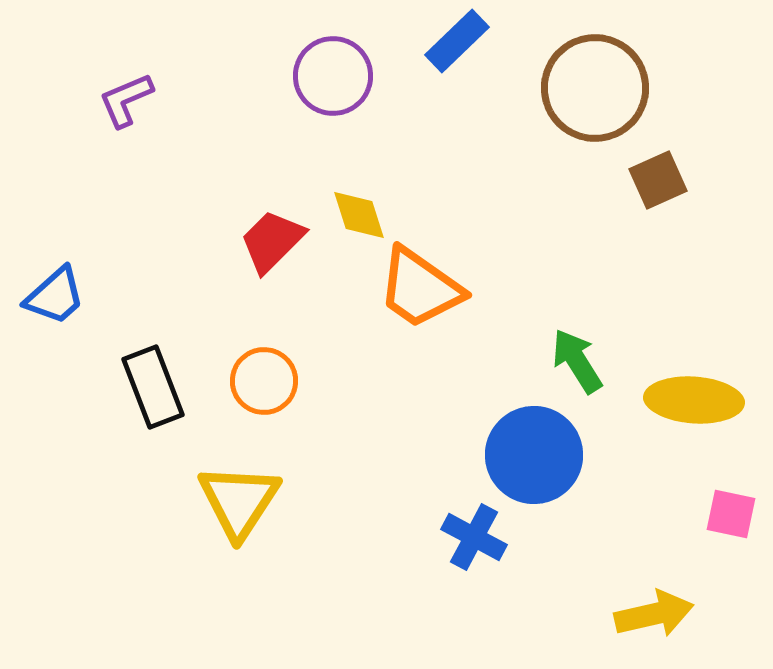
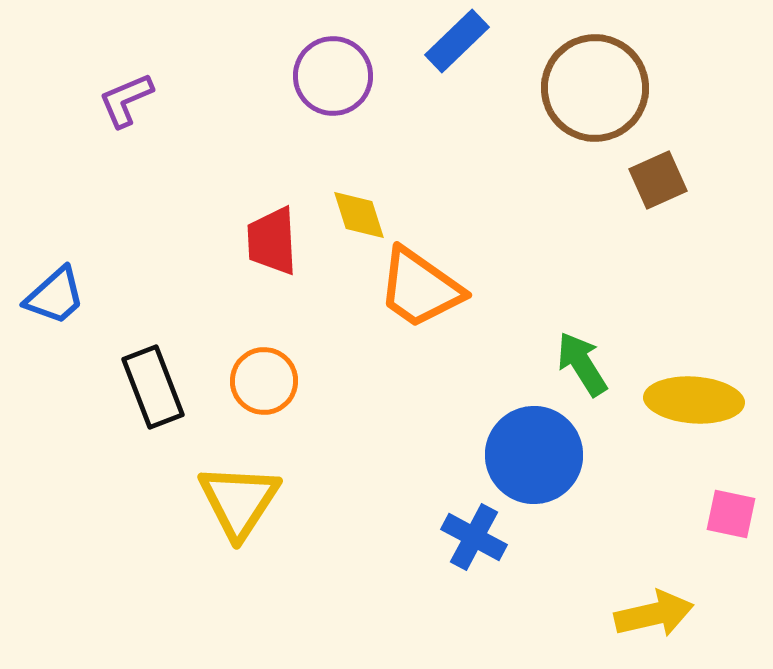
red trapezoid: rotated 48 degrees counterclockwise
green arrow: moved 5 px right, 3 px down
